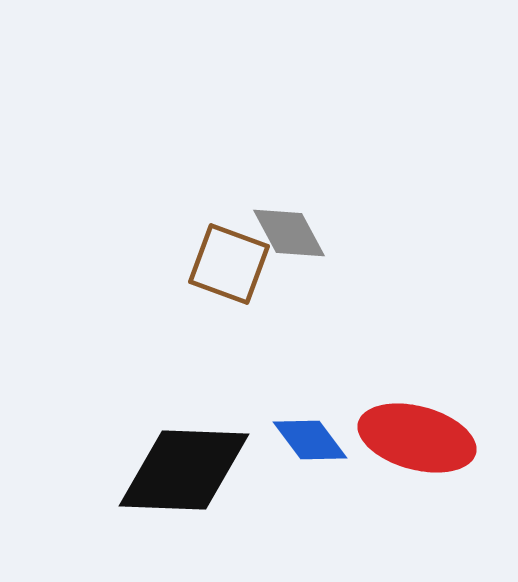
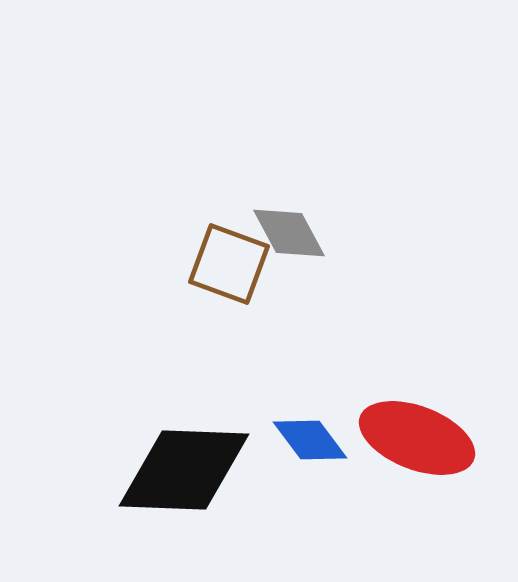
red ellipse: rotated 6 degrees clockwise
